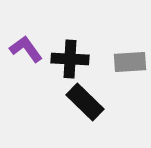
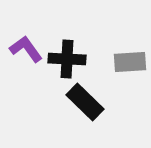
black cross: moved 3 px left
